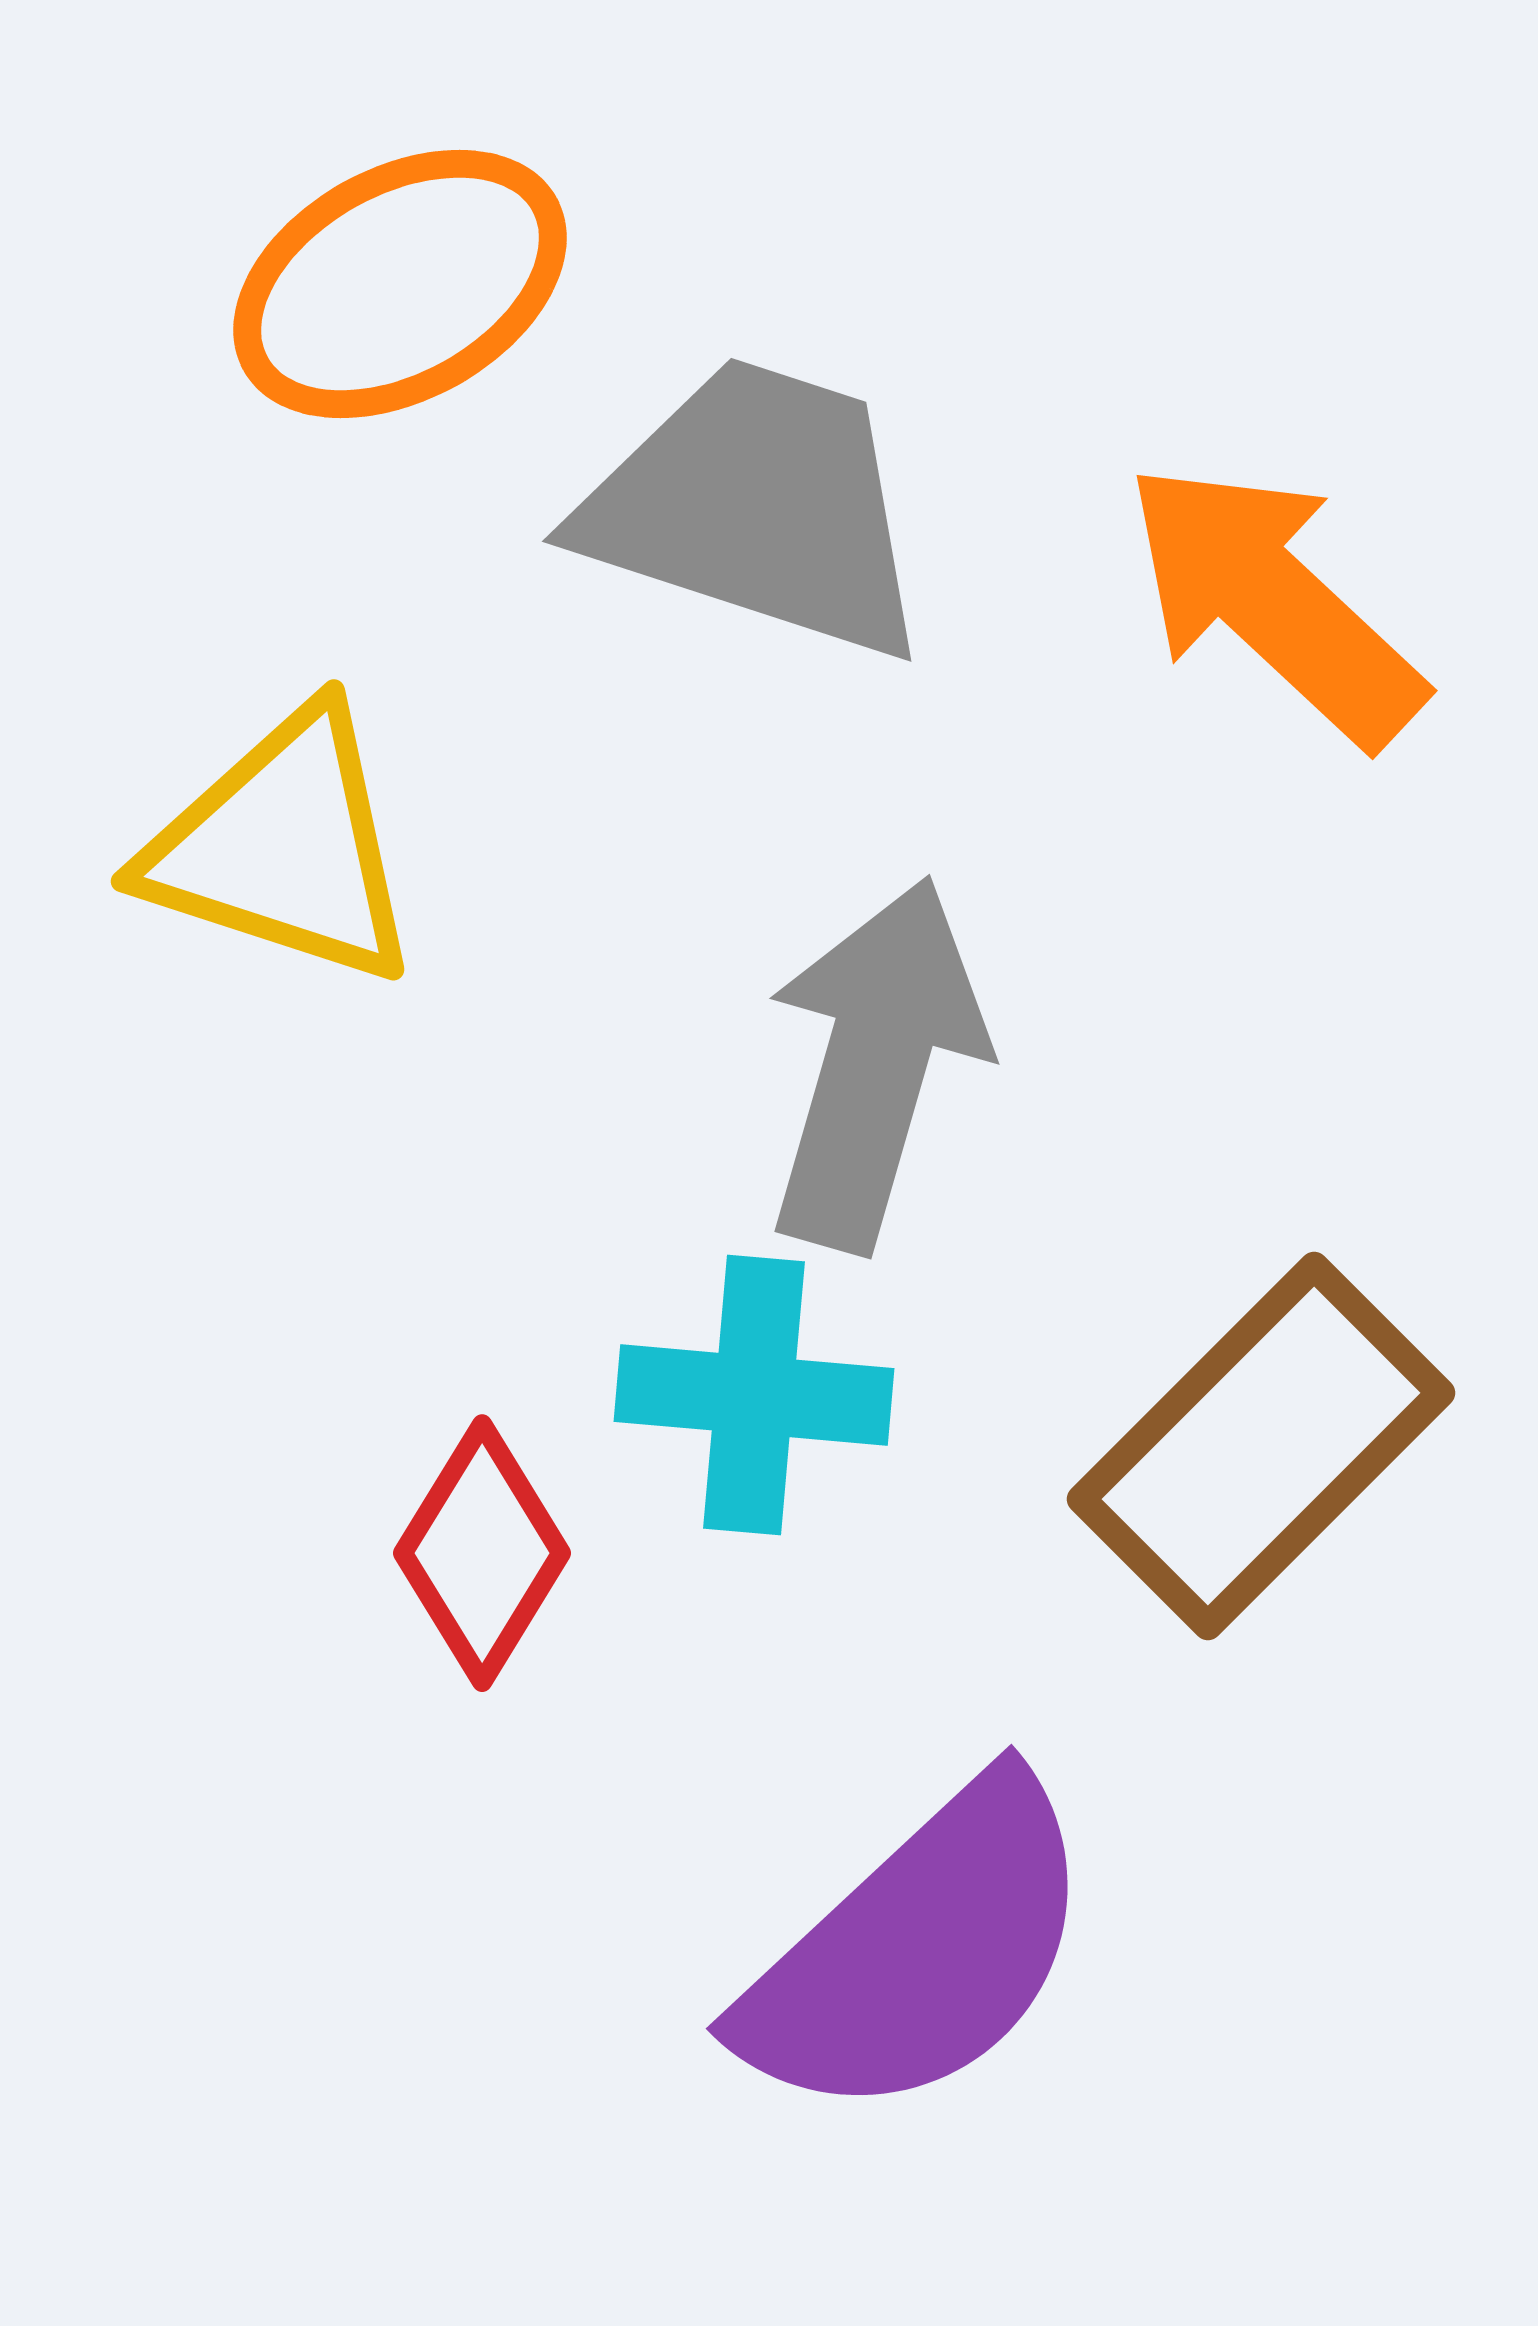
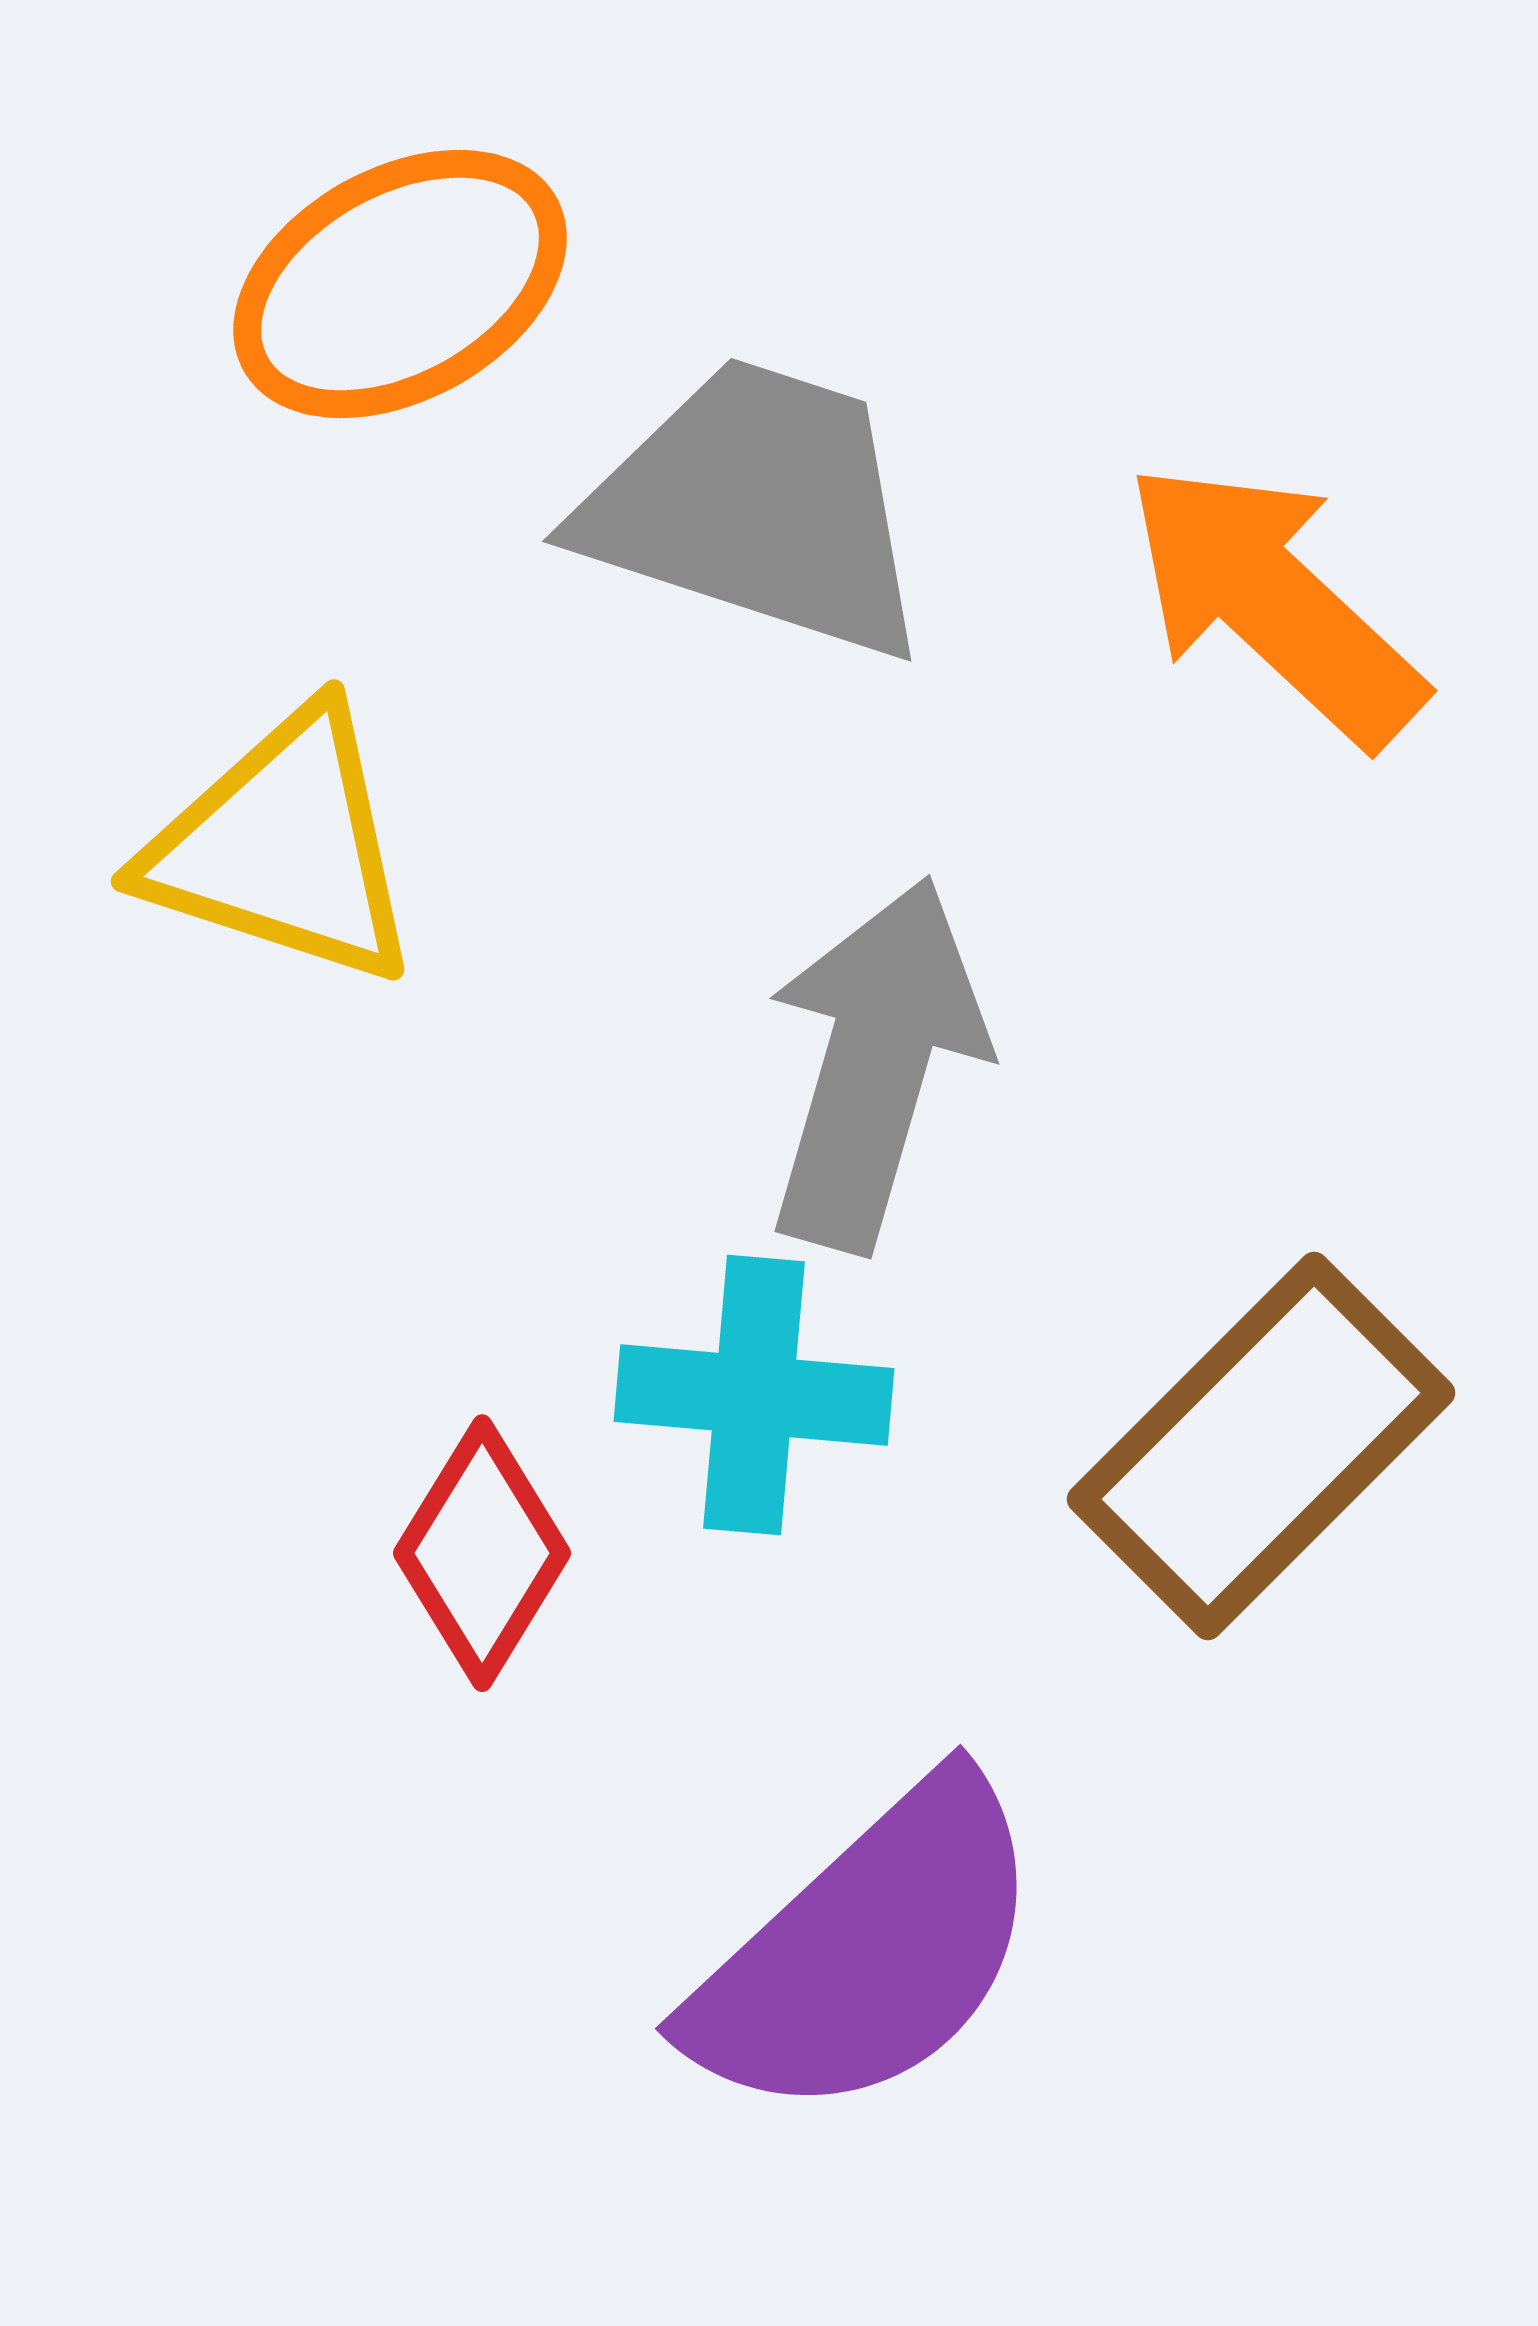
purple semicircle: moved 51 px left
